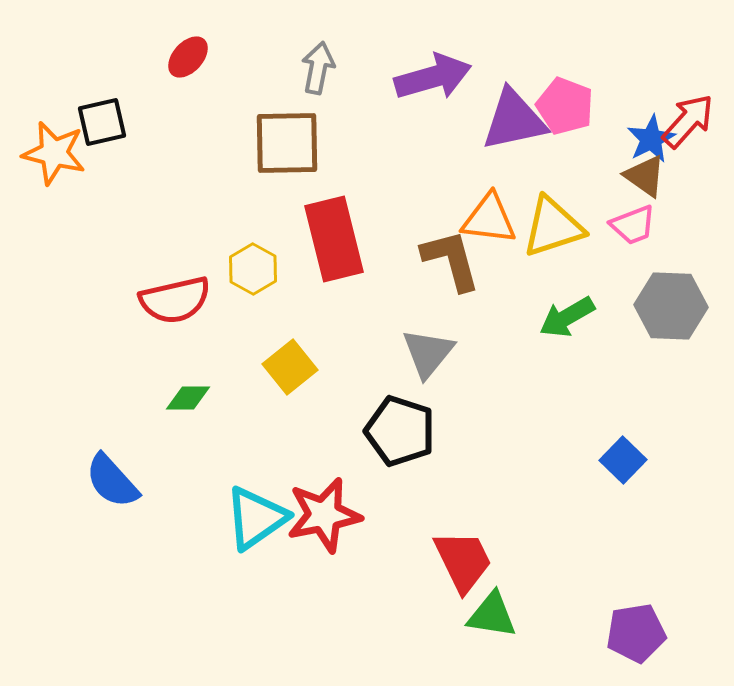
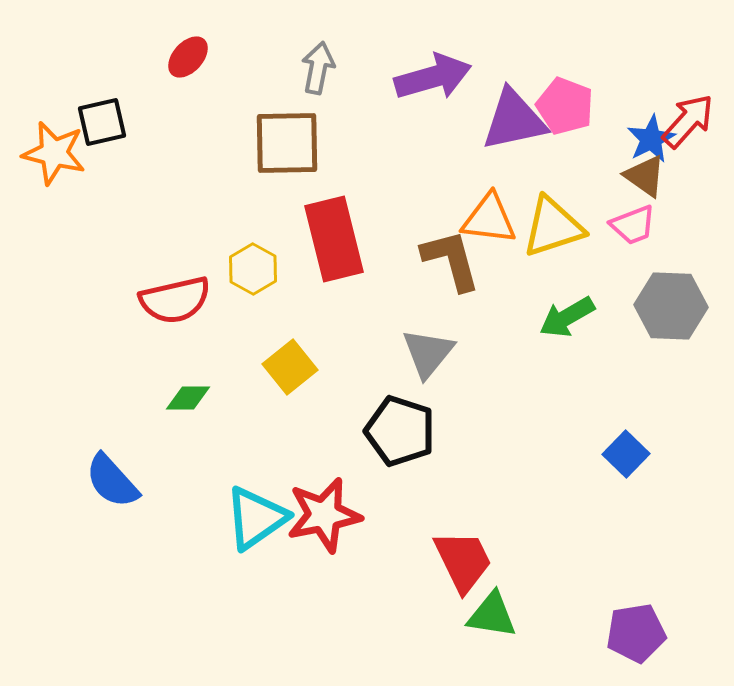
blue square: moved 3 px right, 6 px up
